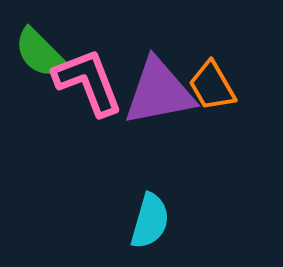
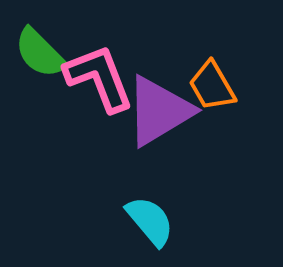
pink L-shape: moved 11 px right, 4 px up
purple triangle: moved 19 px down; rotated 20 degrees counterclockwise
cyan semicircle: rotated 56 degrees counterclockwise
